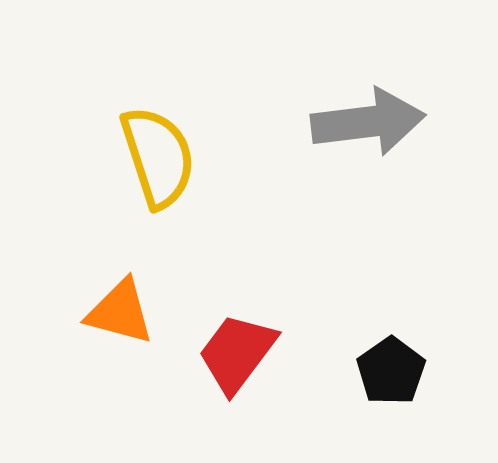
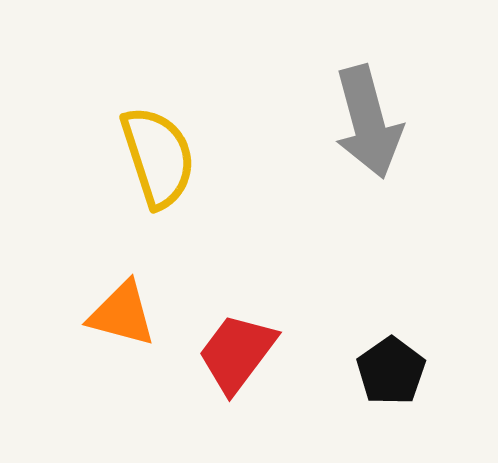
gray arrow: rotated 82 degrees clockwise
orange triangle: moved 2 px right, 2 px down
